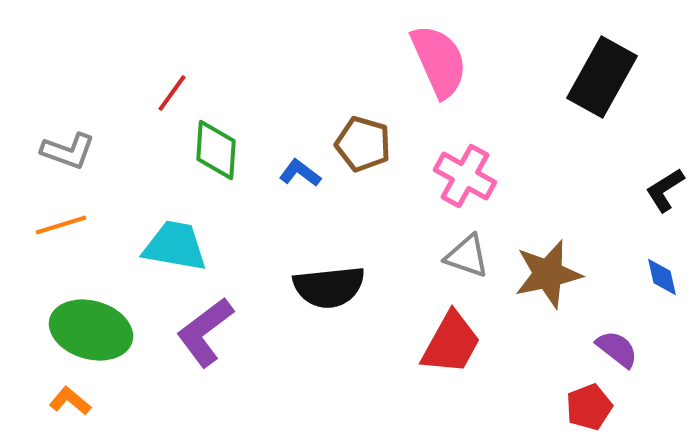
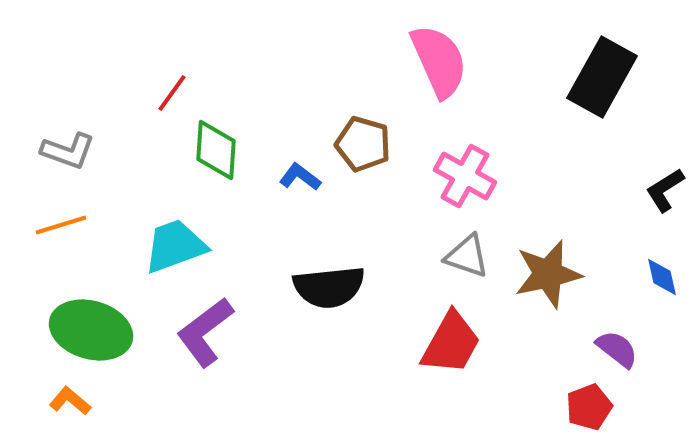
blue L-shape: moved 4 px down
cyan trapezoid: rotated 30 degrees counterclockwise
